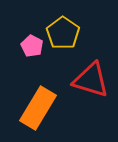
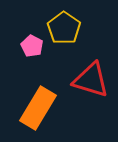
yellow pentagon: moved 1 px right, 5 px up
